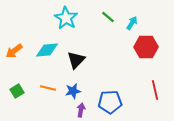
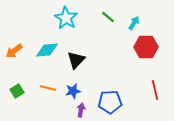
cyan arrow: moved 2 px right
